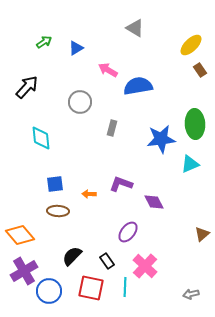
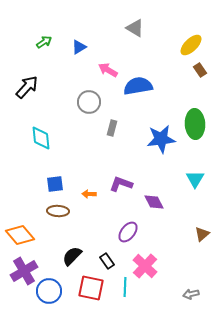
blue triangle: moved 3 px right, 1 px up
gray circle: moved 9 px right
cyan triangle: moved 5 px right, 15 px down; rotated 36 degrees counterclockwise
